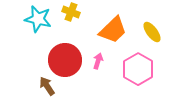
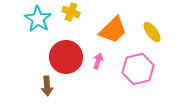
cyan star: rotated 20 degrees clockwise
red circle: moved 1 px right, 3 px up
pink hexagon: rotated 16 degrees clockwise
brown arrow: rotated 150 degrees counterclockwise
